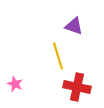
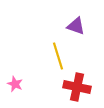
purple triangle: moved 2 px right
